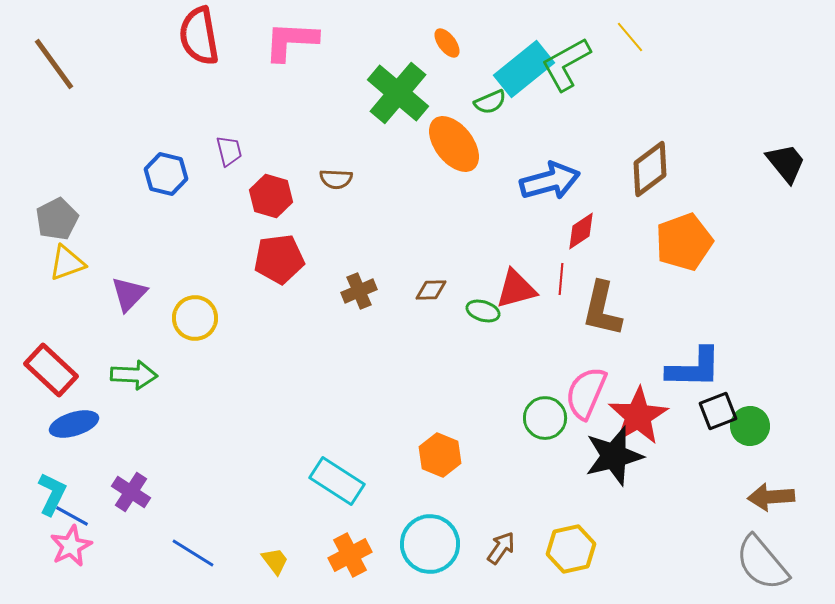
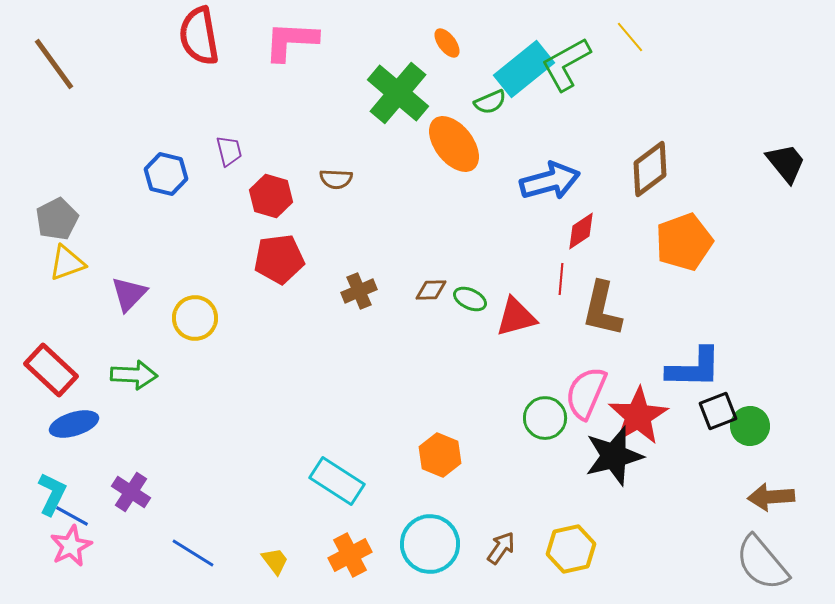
red triangle at (516, 289): moved 28 px down
green ellipse at (483, 311): moved 13 px left, 12 px up; rotated 8 degrees clockwise
